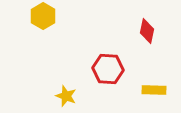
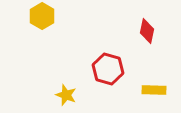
yellow hexagon: moved 1 px left
red hexagon: rotated 12 degrees clockwise
yellow star: moved 1 px up
